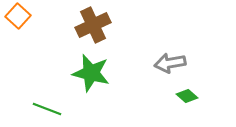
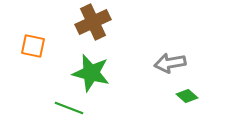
orange square: moved 15 px right, 30 px down; rotated 30 degrees counterclockwise
brown cross: moved 3 px up
green line: moved 22 px right, 1 px up
